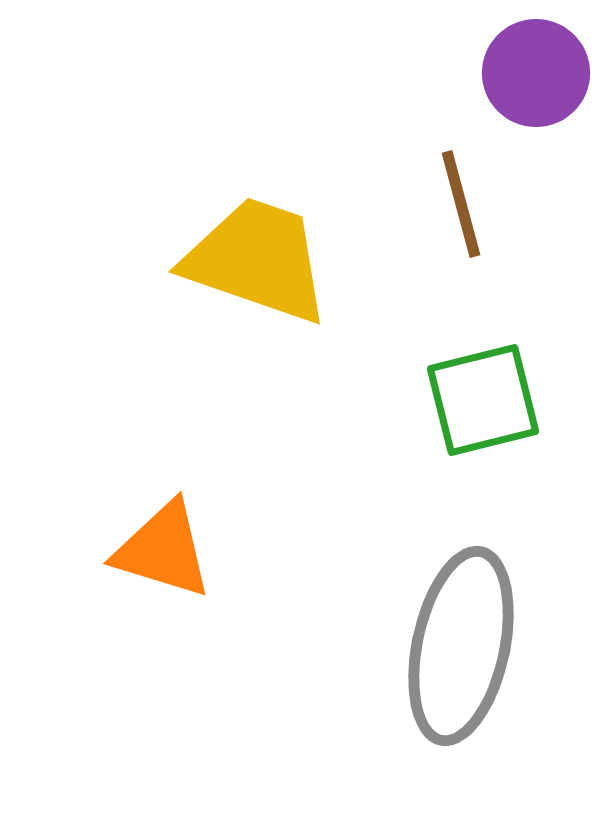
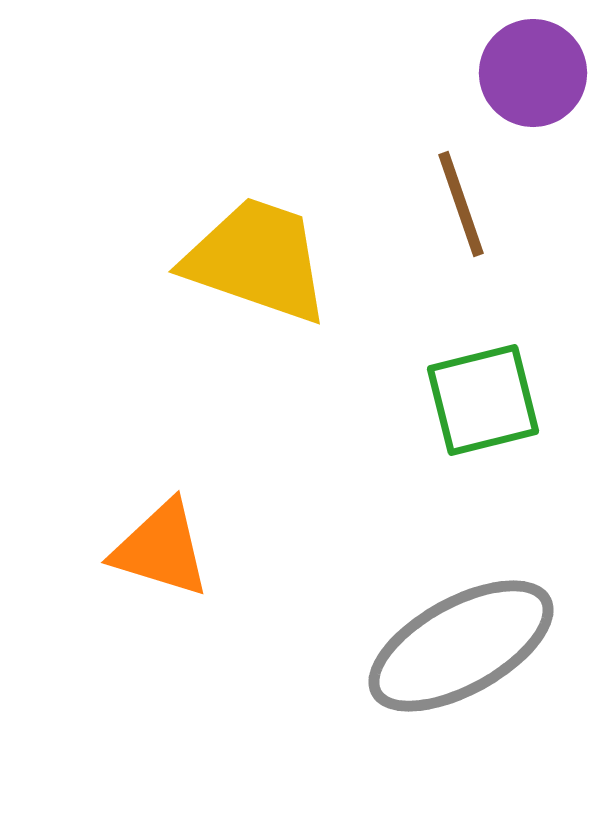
purple circle: moved 3 px left
brown line: rotated 4 degrees counterclockwise
orange triangle: moved 2 px left, 1 px up
gray ellipse: rotated 49 degrees clockwise
